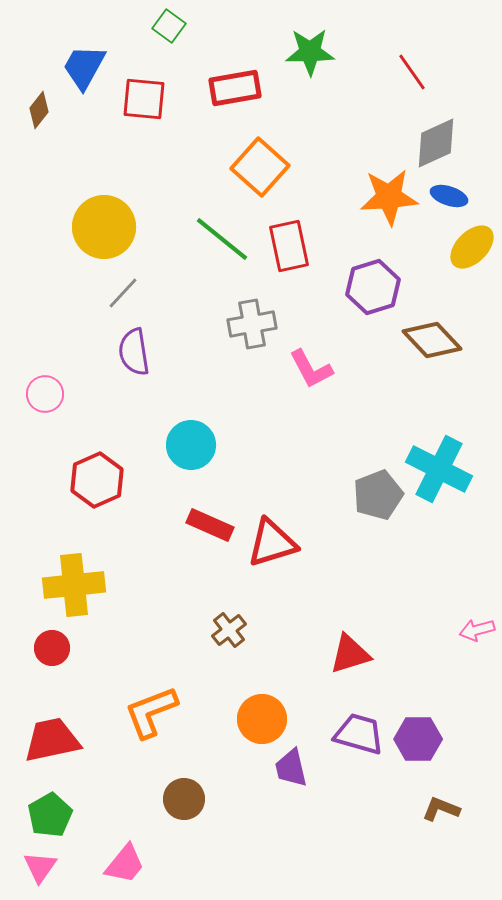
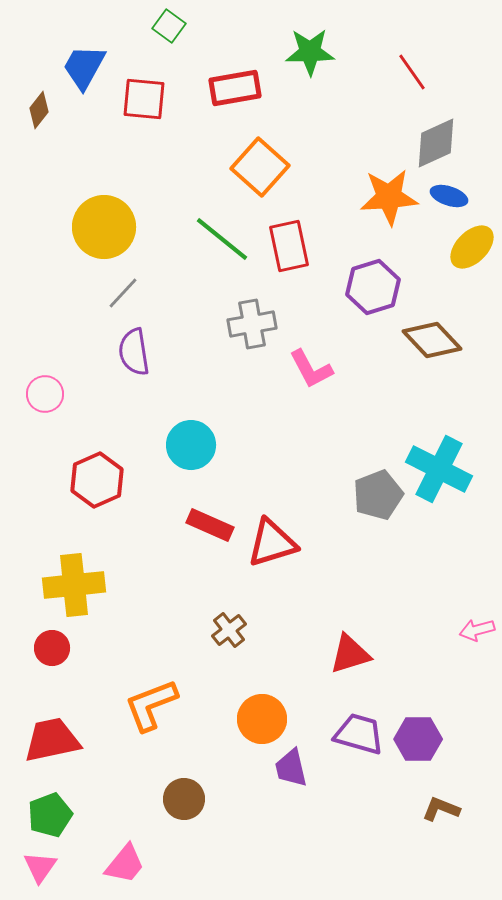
orange L-shape at (151, 712): moved 7 px up
green pentagon at (50, 815): rotated 9 degrees clockwise
